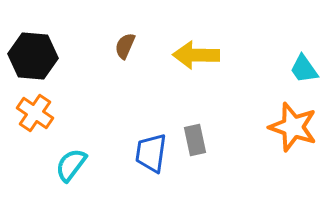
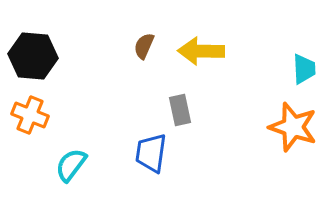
brown semicircle: moved 19 px right
yellow arrow: moved 5 px right, 4 px up
cyan trapezoid: rotated 148 degrees counterclockwise
orange cross: moved 5 px left, 2 px down; rotated 12 degrees counterclockwise
gray rectangle: moved 15 px left, 30 px up
